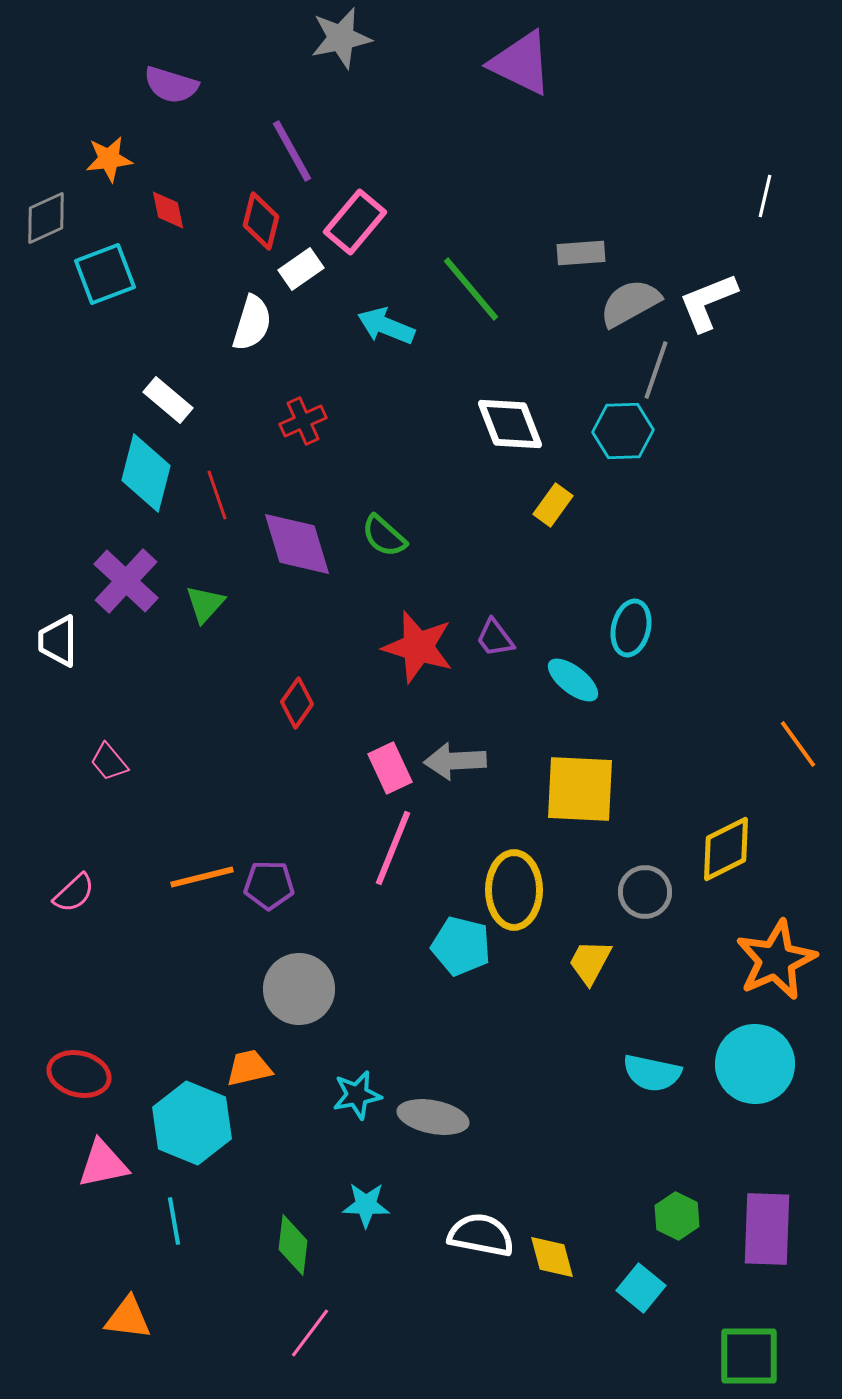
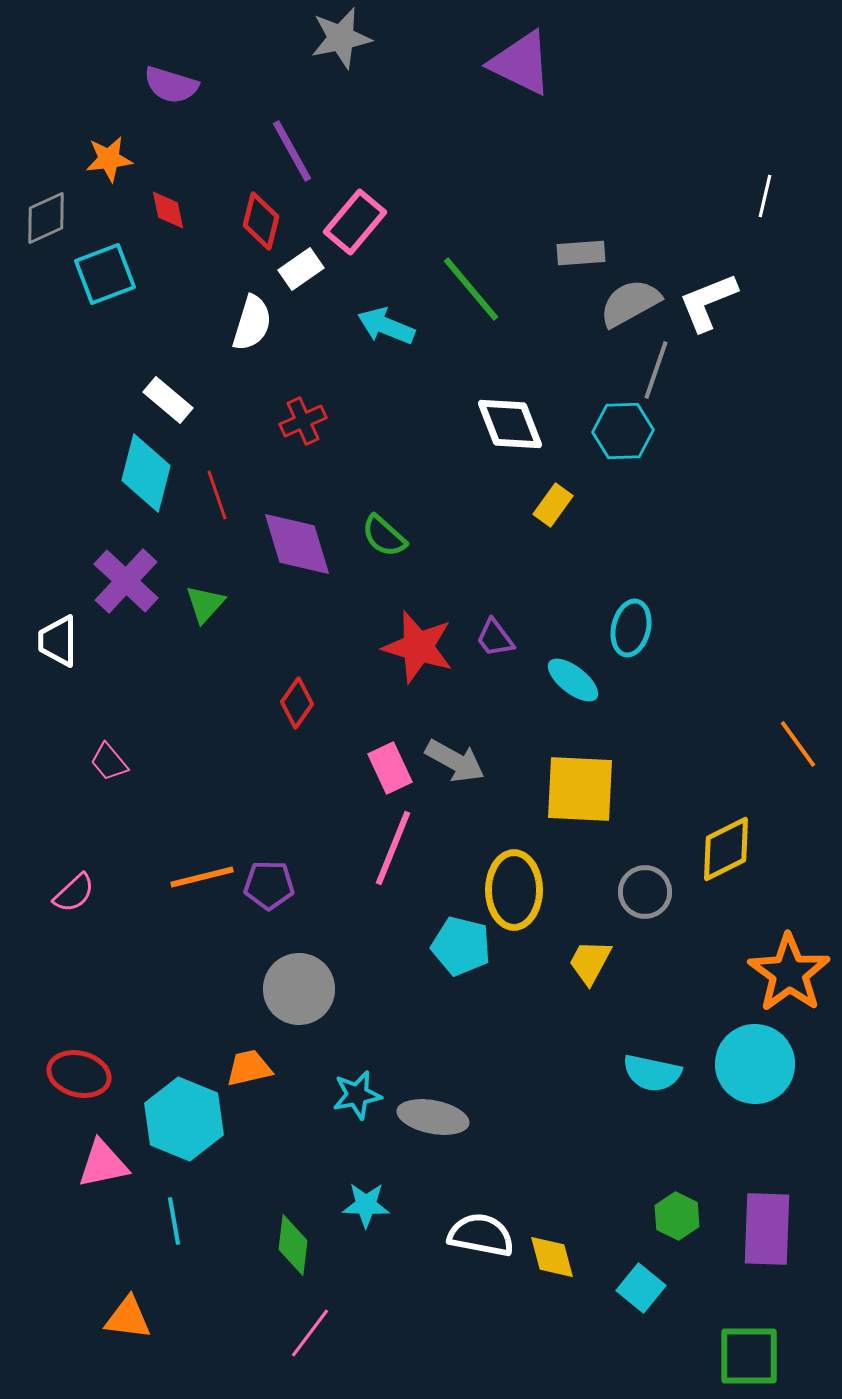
gray arrow at (455, 761): rotated 148 degrees counterclockwise
orange star at (776, 960): moved 13 px right, 13 px down; rotated 12 degrees counterclockwise
cyan hexagon at (192, 1123): moved 8 px left, 4 px up
